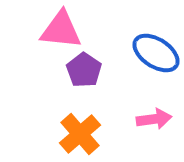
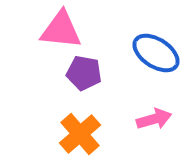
purple pentagon: moved 3 px down; rotated 24 degrees counterclockwise
pink arrow: rotated 8 degrees counterclockwise
